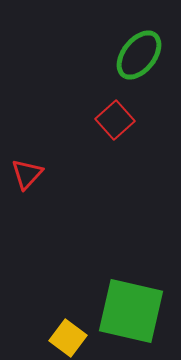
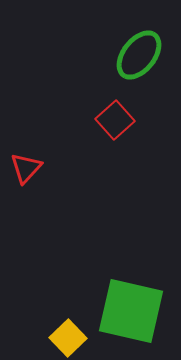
red triangle: moved 1 px left, 6 px up
yellow square: rotated 9 degrees clockwise
